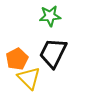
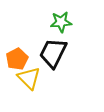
green star: moved 11 px right, 6 px down
